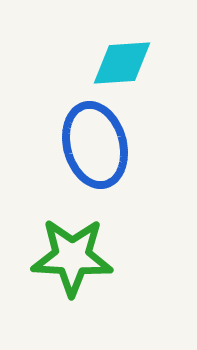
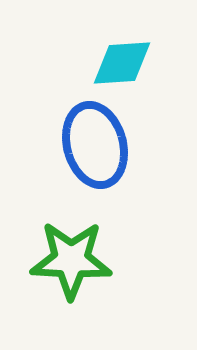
green star: moved 1 px left, 3 px down
